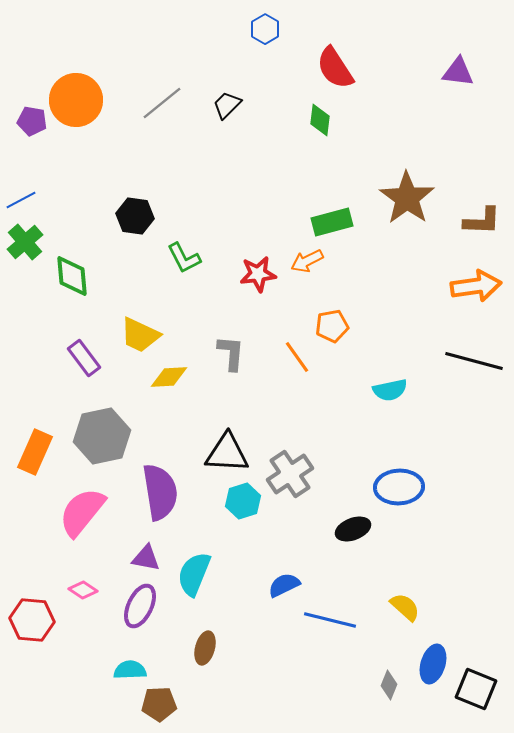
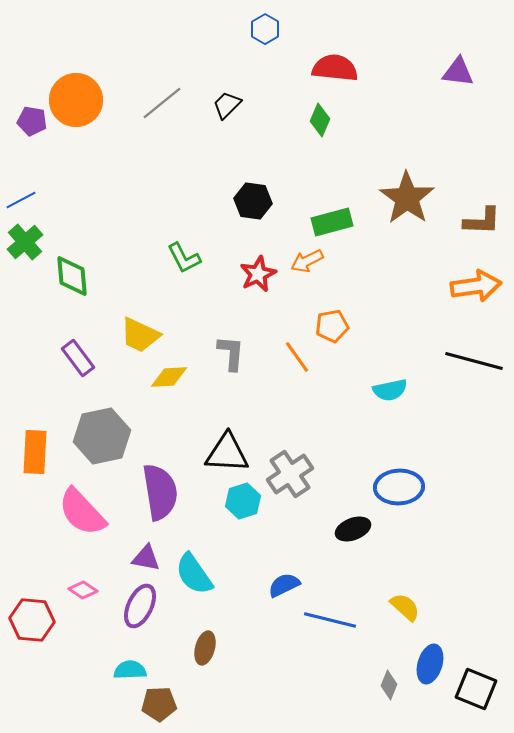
red semicircle at (335, 68): rotated 129 degrees clockwise
green diamond at (320, 120): rotated 16 degrees clockwise
black hexagon at (135, 216): moved 118 px right, 15 px up
red star at (258, 274): rotated 18 degrees counterclockwise
purple rectangle at (84, 358): moved 6 px left
orange rectangle at (35, 452): rotated 21 degrees counterclockwise
pink semicircle at (82, 512): rotated 82 degrees counterclockwise
cyan semicircle at (194, 574): rotated 57 degrees counterclockwise
blue ellipse at (433, 664): moved 3 px left
